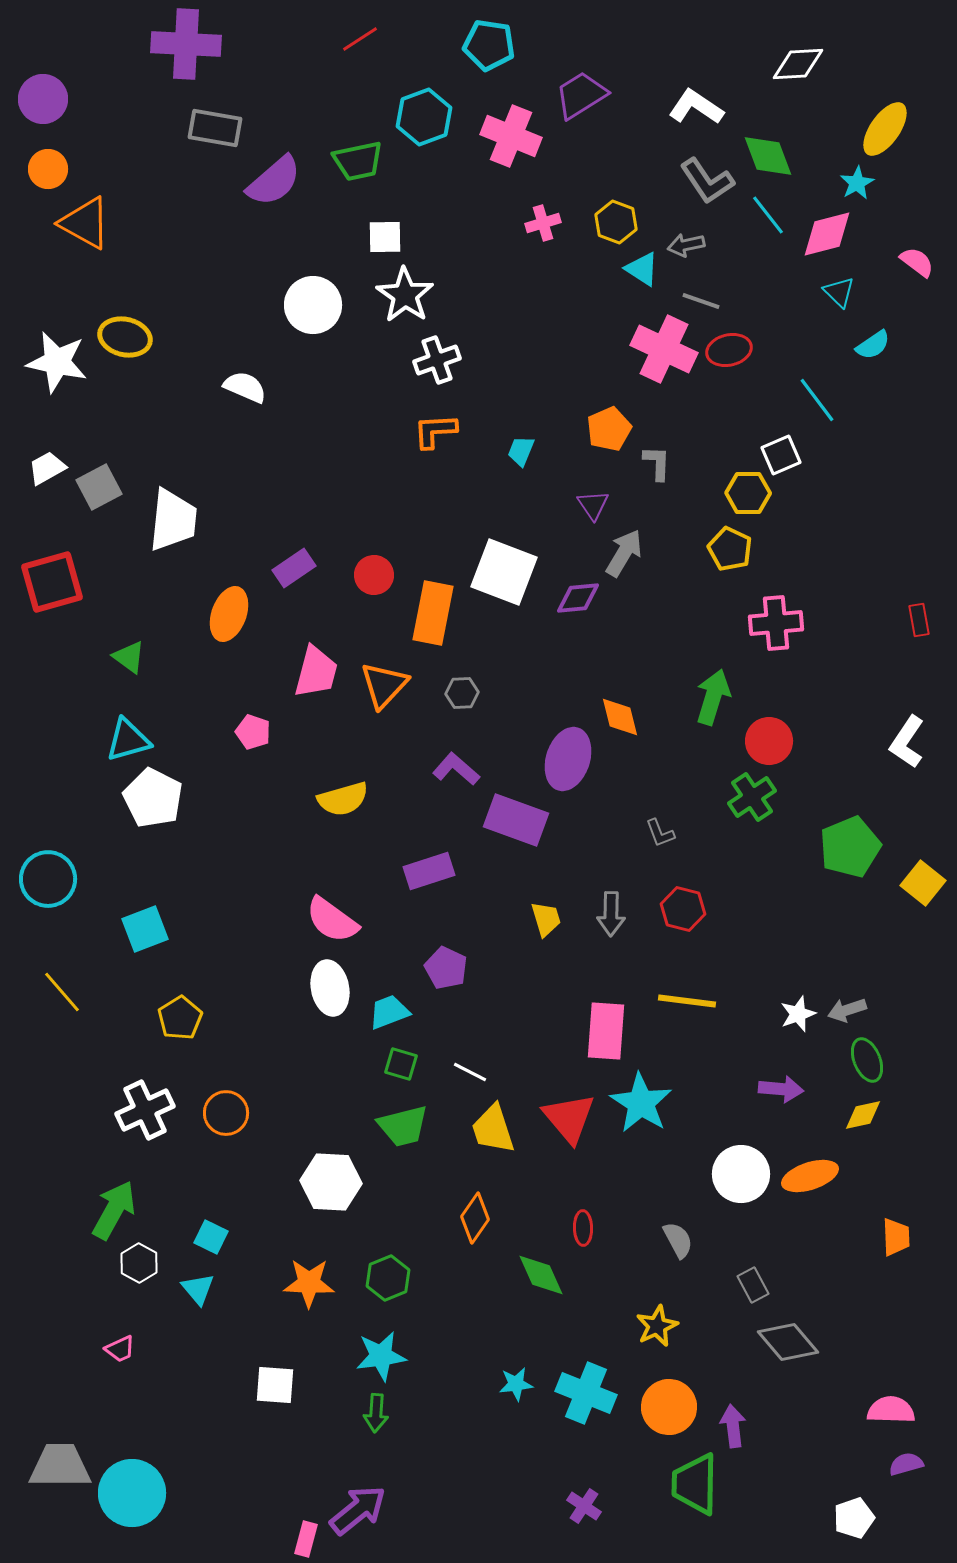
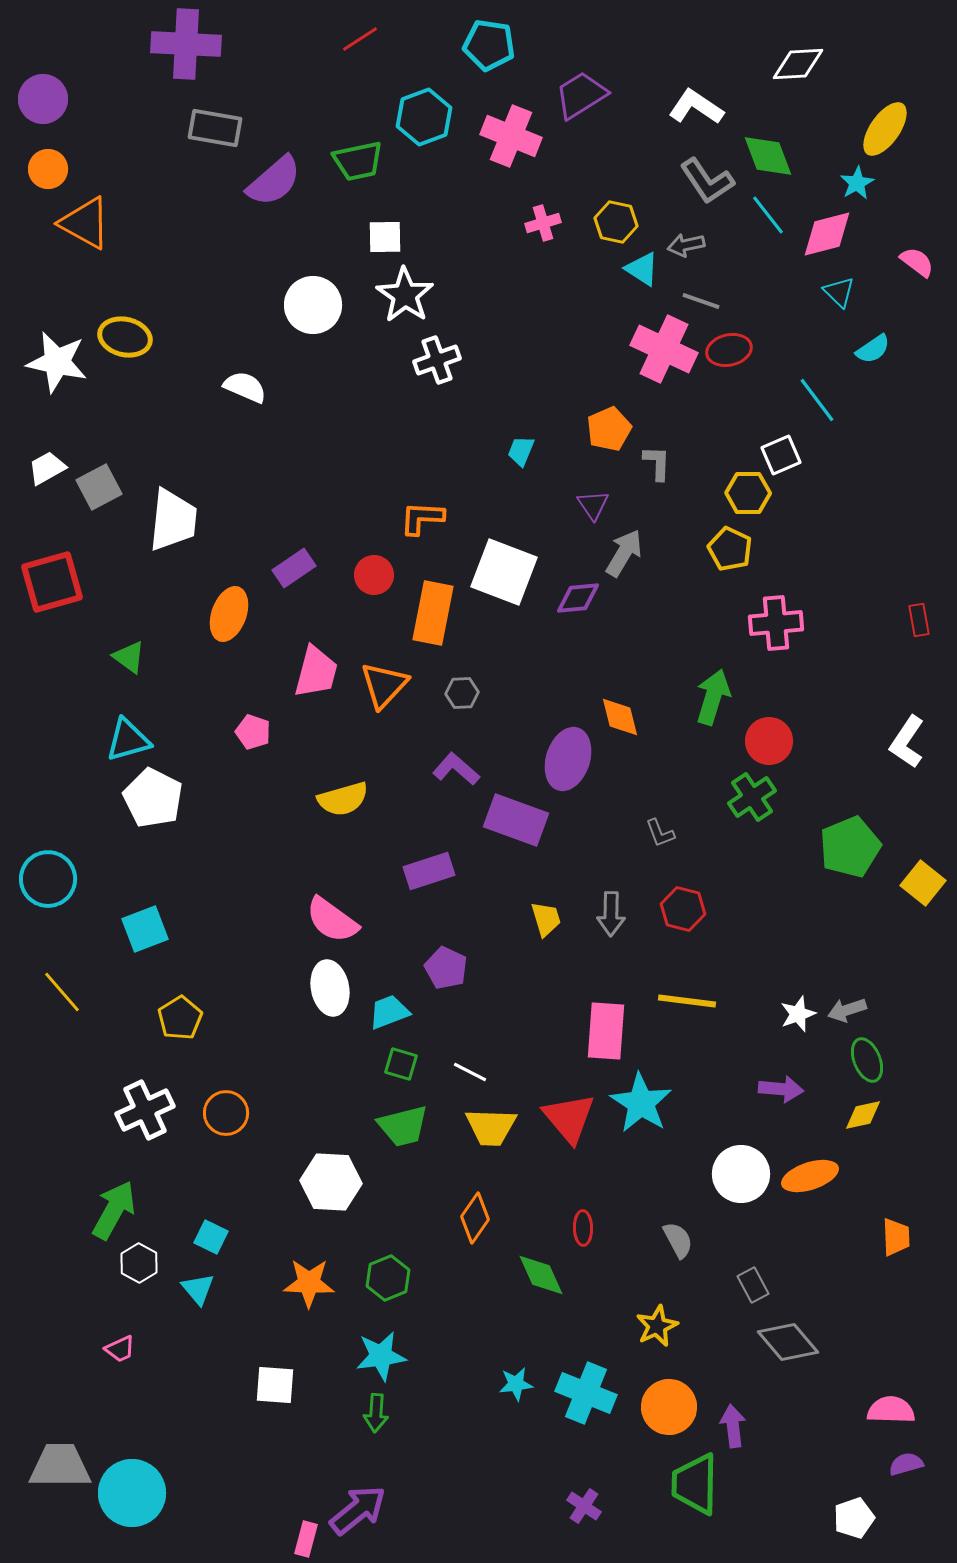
yellow hexagon at (616, 222): rotated 9 degrees counterclockwise
cyan semicircle at (873, 345): moved 4 px down
orange L-shape at (435, 431): moved 13 px left, 87 px down; rotated 6 degrees clockwise
yellow trapezoid at (493, 1129): moved 2 px left, 2 px up; rotated 70 degrees counterclockwise
